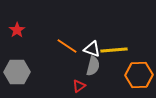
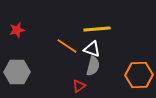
red star: rotated 21 degrees clockwise
yellow line: moved 17 px left, 21 px up
